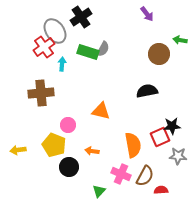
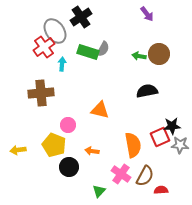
green arrow: moved 41 px left, 16 px down
orange triangle: moved 1 px left, 1 px up
gray star: moved 2 px right, 11 px up
pink cross: rotated 12 degrees clockwise
